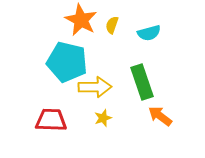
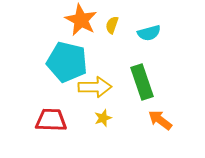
orange arrow: moved 4 px down
